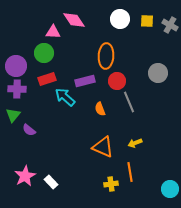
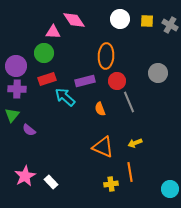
green triangle: moved 1 px left
